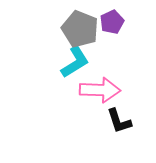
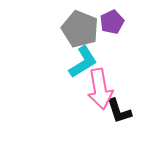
cyan L-shape: moved 8 px right
pink arrow: moved 1 px up; rotated 78 degrees clockwise
black L-shape: moved 10 px up
